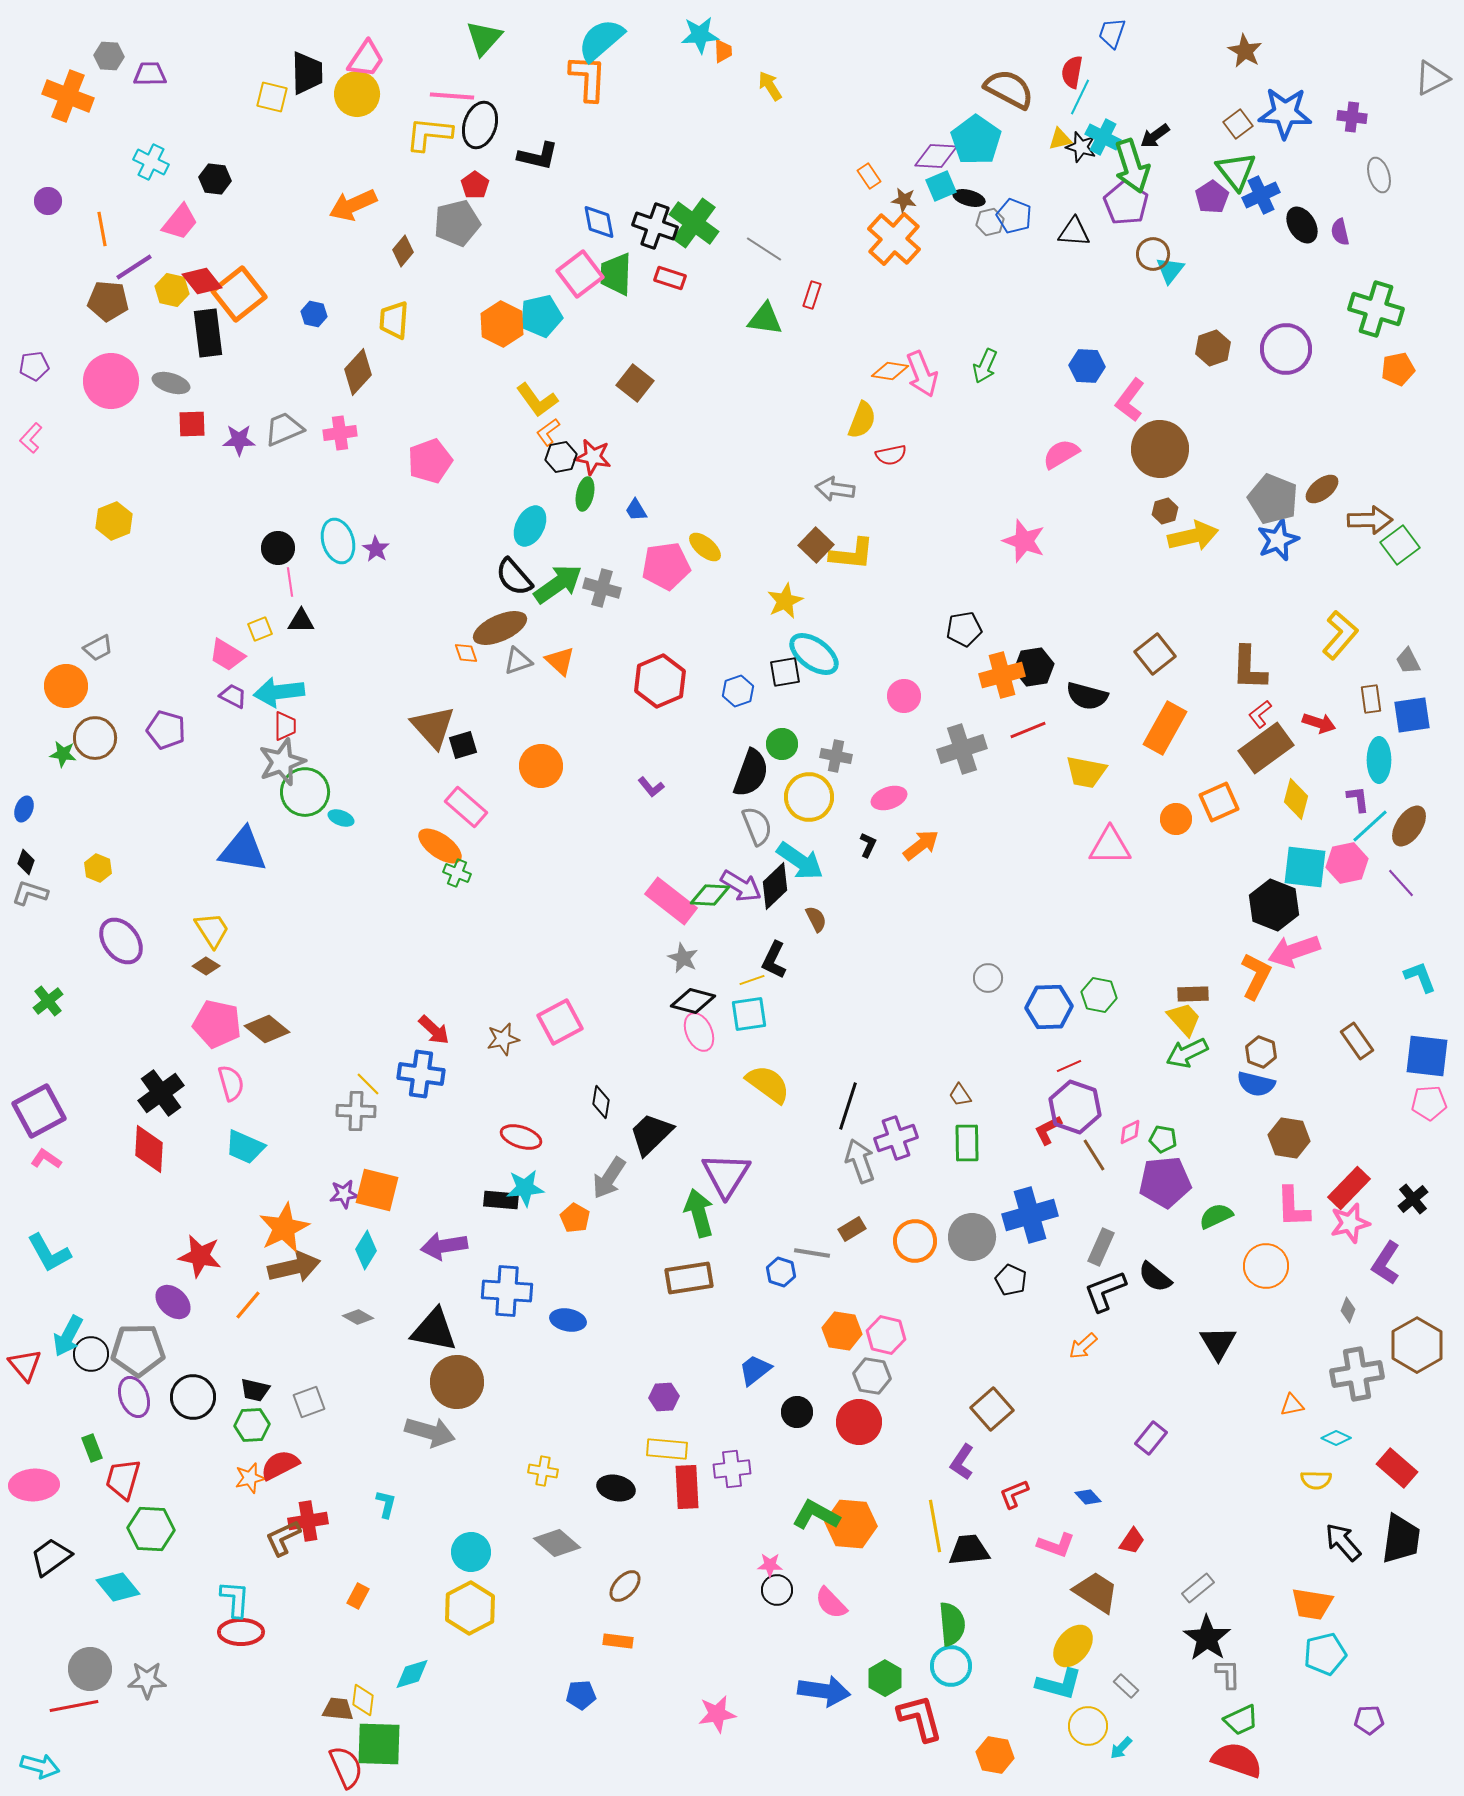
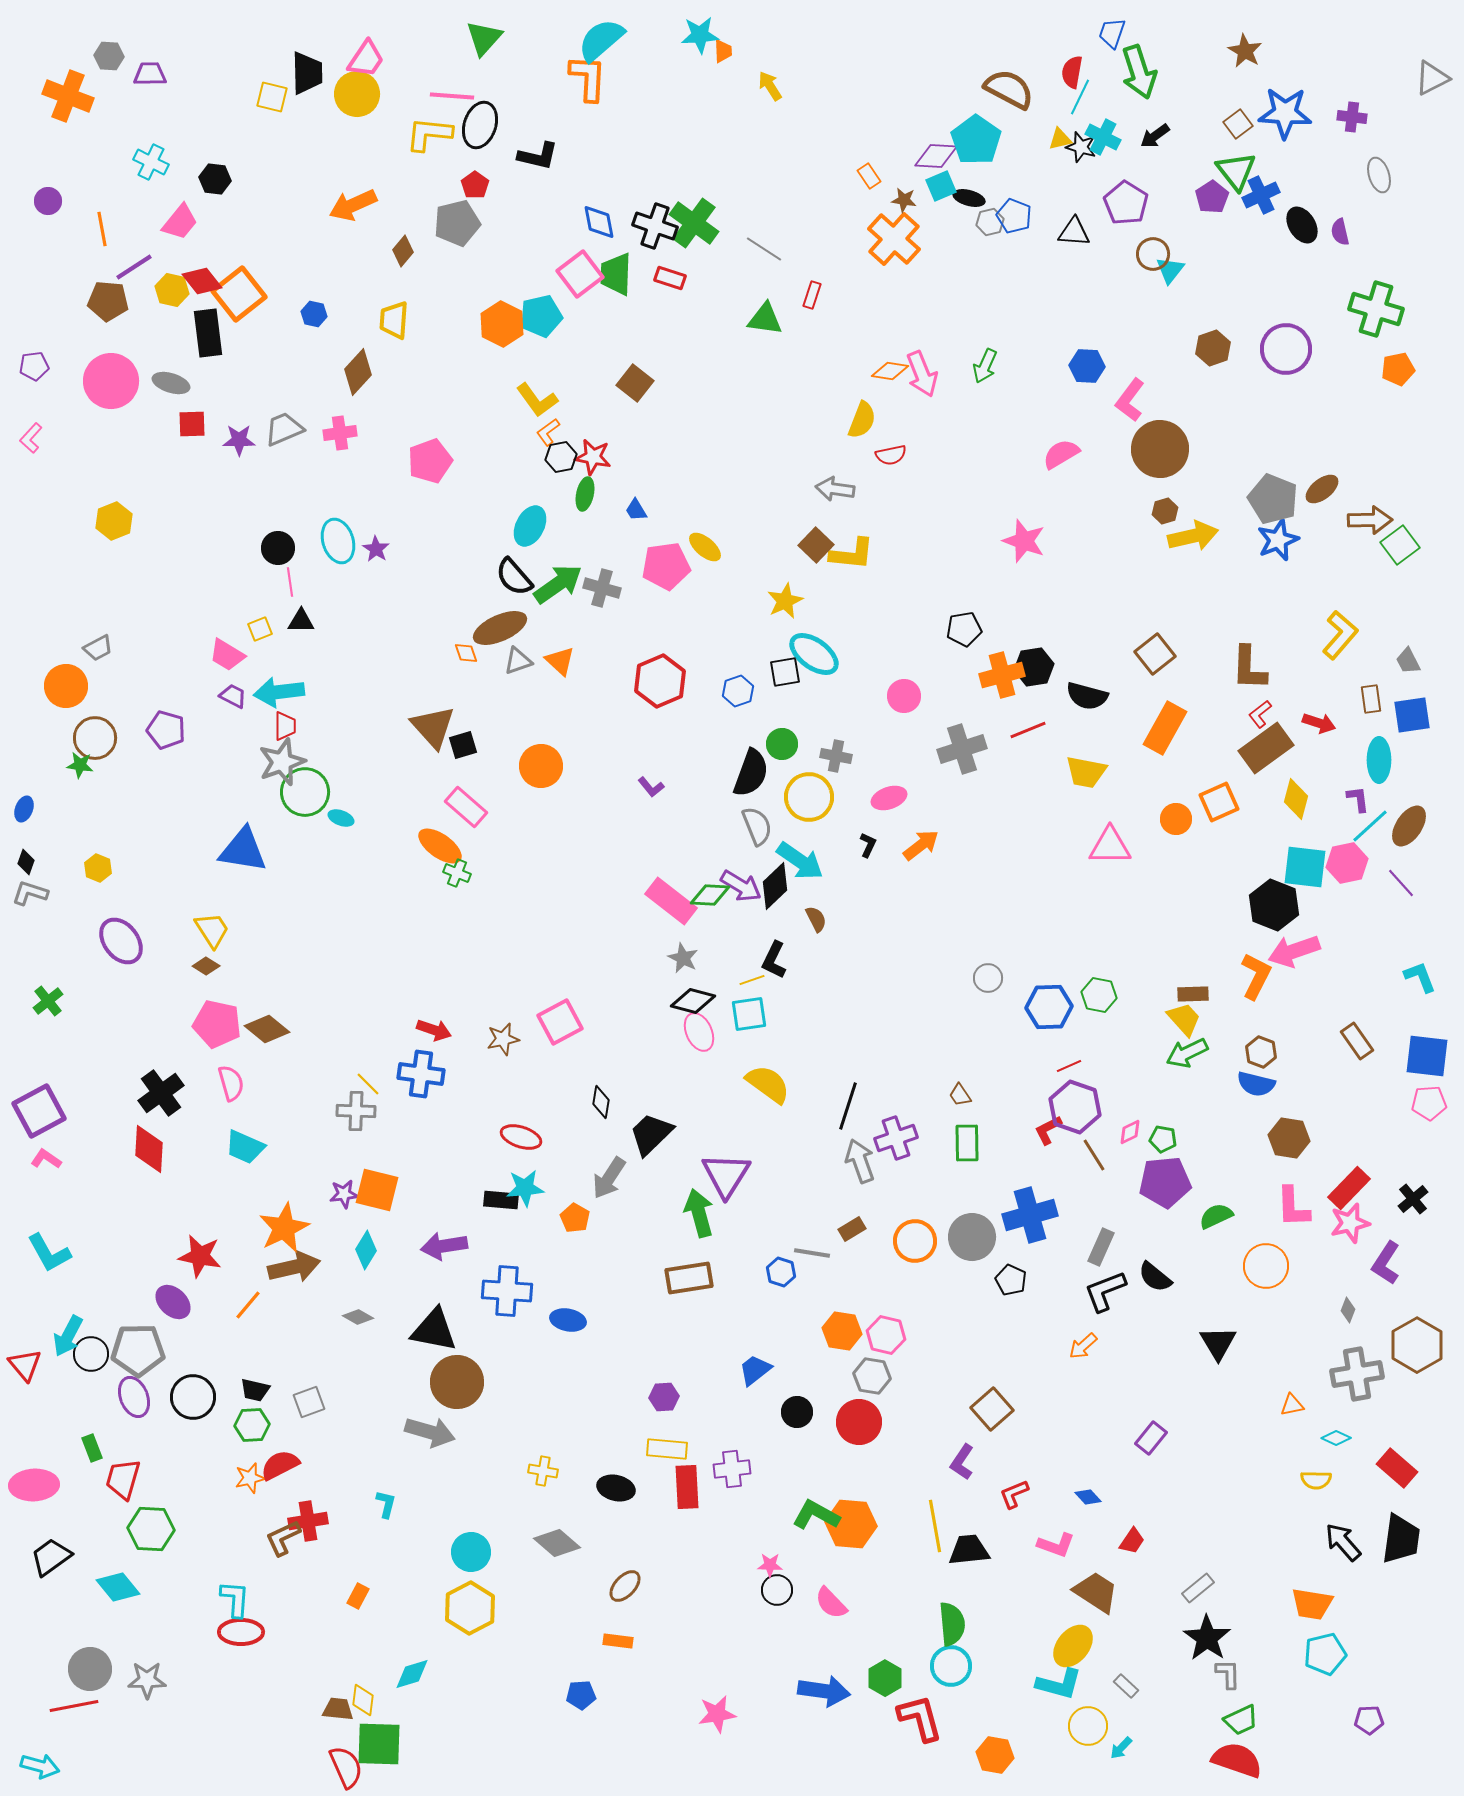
green arrow at (1132, 166): moved 7 px right, 94 px up
green star at (63, 754): moved 17 px right, 11 px down
red arrow at (434, 1030): rotated 24 degrees counterclockwise
